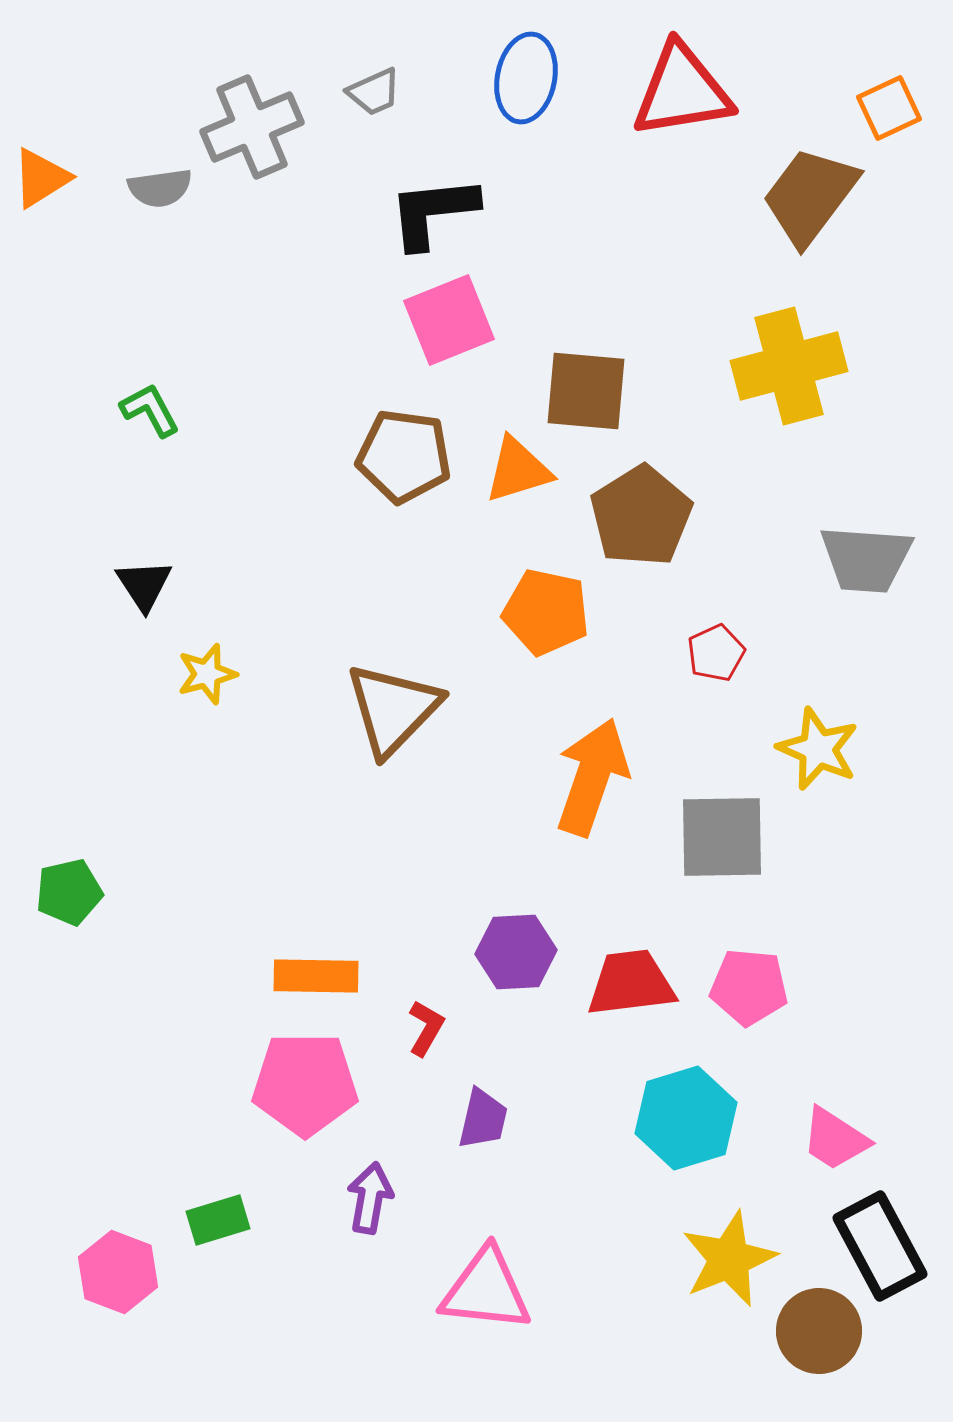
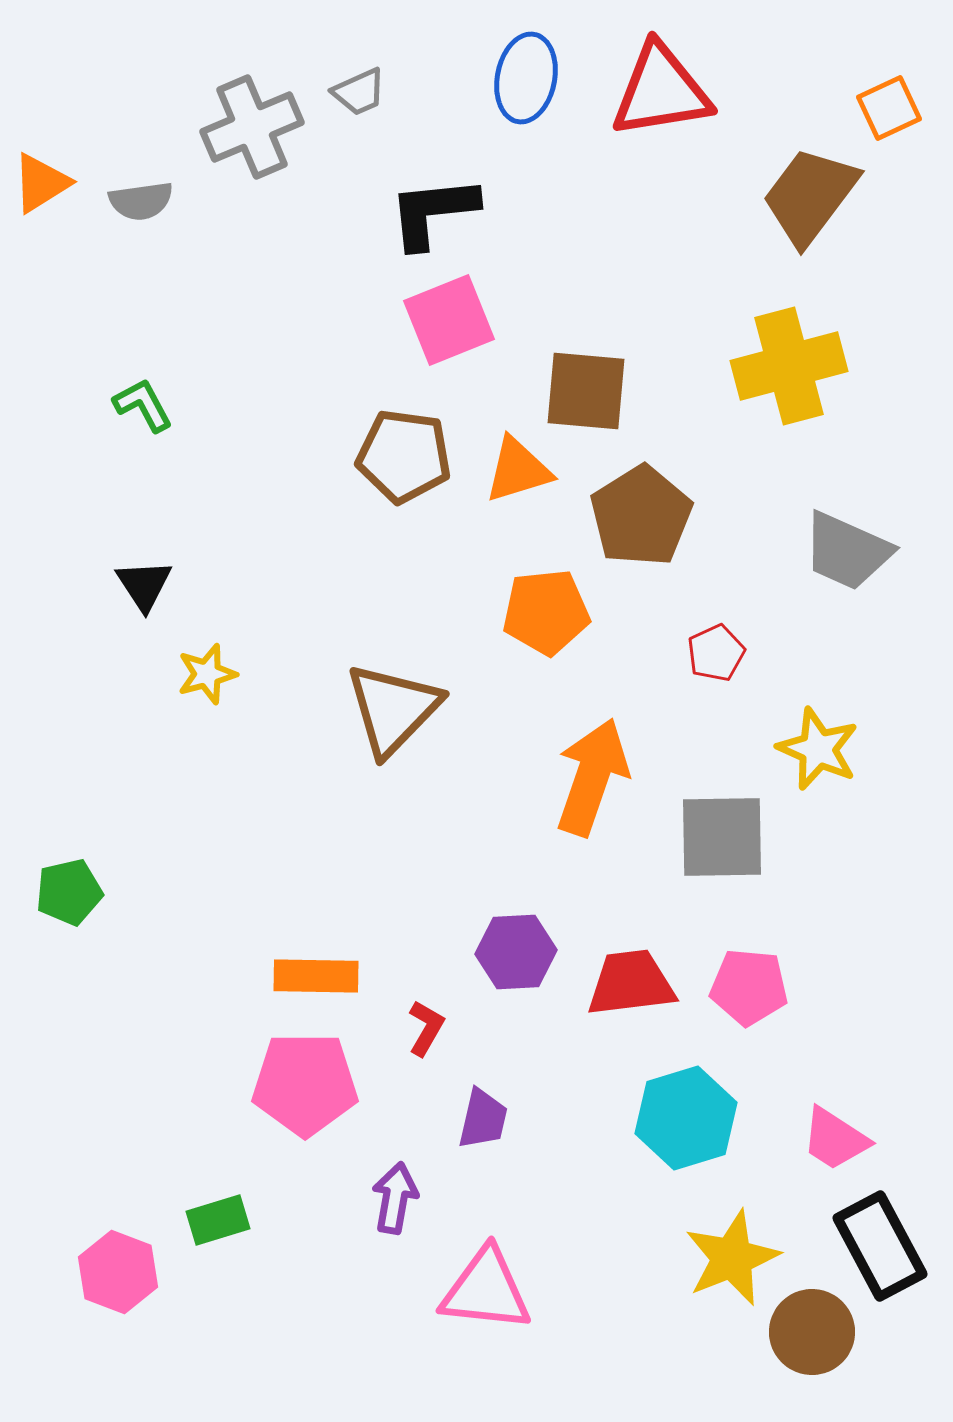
red triangle at (682, 91): moved 21 px left
gray trapezoid at (374, 92): moved 15 px left
orange triangle at (41, 178): moved 5 px down
gray semicircle at (160, 188): moved 19 px left, 13 px down
green L-shape at (150, 410): moved 7 px left, 5 px up
gray trapezoid at (866, 559): moved 19 px left, 8 px up; rotated 20 degrees clockwise
orange pentagon at (546, 612): rotated 18 degrees counterclockwise
purple arrow at (370, 1198): moved 25 px right
yellow star at (729, 1259): moved 3 px right, 1 px up
brown circle at (819, 1331): moved 7 px left, 1 px down
